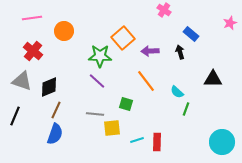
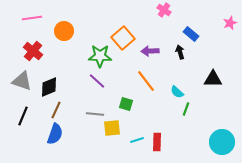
black line: moved 8 px right
